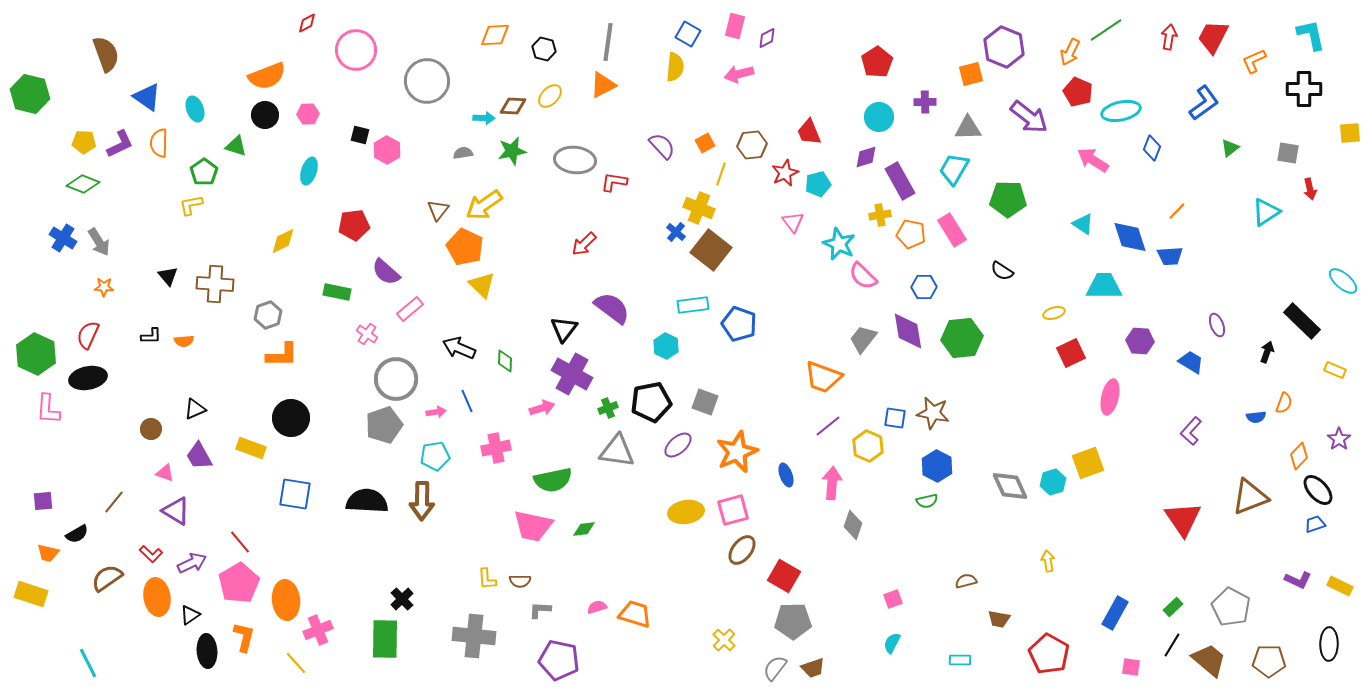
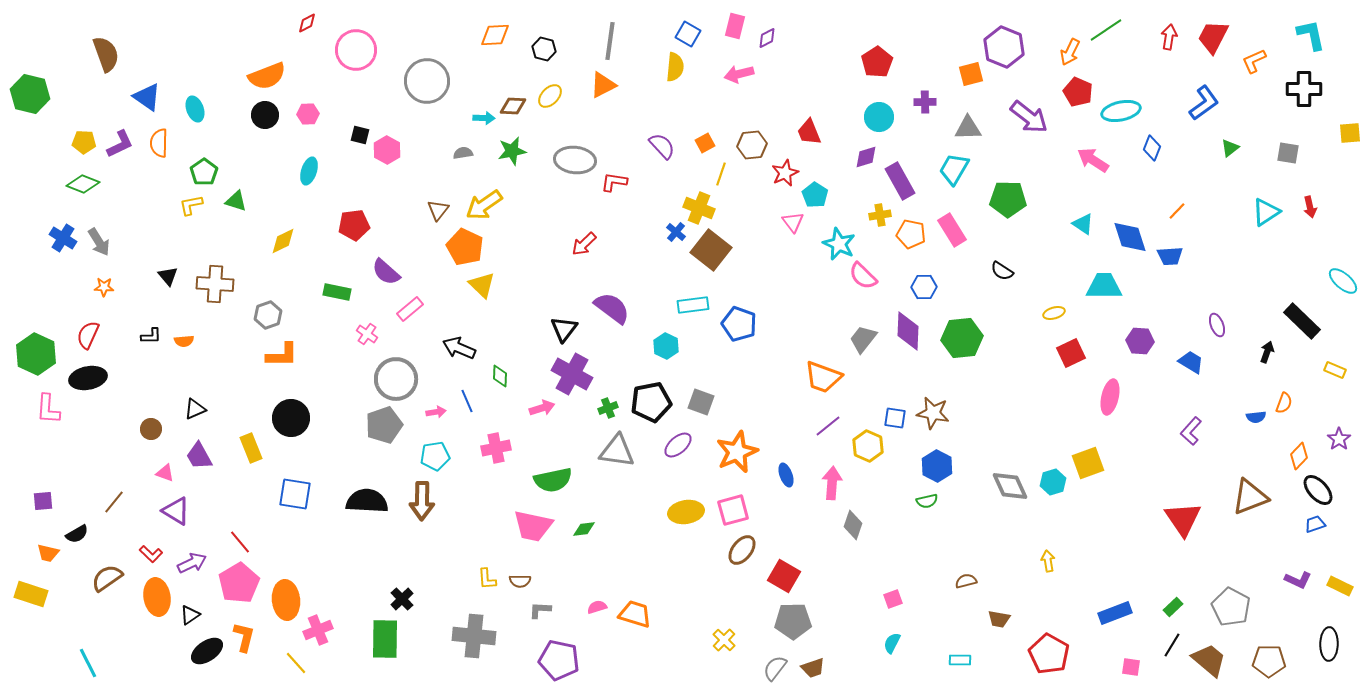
gray line at (608, 42): moved 2 px right, 1 px up
green triangle at (236, 146): moved 55 px down
cyan pentagon at (818, 184): moved 3 px left, 11 px down; rotated 25 degrees counterclockwise
red arrow at (1310, 189): moved 18 px down
purple diamond at (908, 331): rotated 12 degrees clockwise
green diamond at (505, 361): moved 5 px left, 15 px down
gray square at (705, 402): moved 4 px left
yellow rectangle at (251, 448): rotated 48 degrees clockwise
blue rectangle at (1115, 613): rotated 40 degrees clockwise
black ellipse at (207, 651): rotated 60 degrees clockwise
